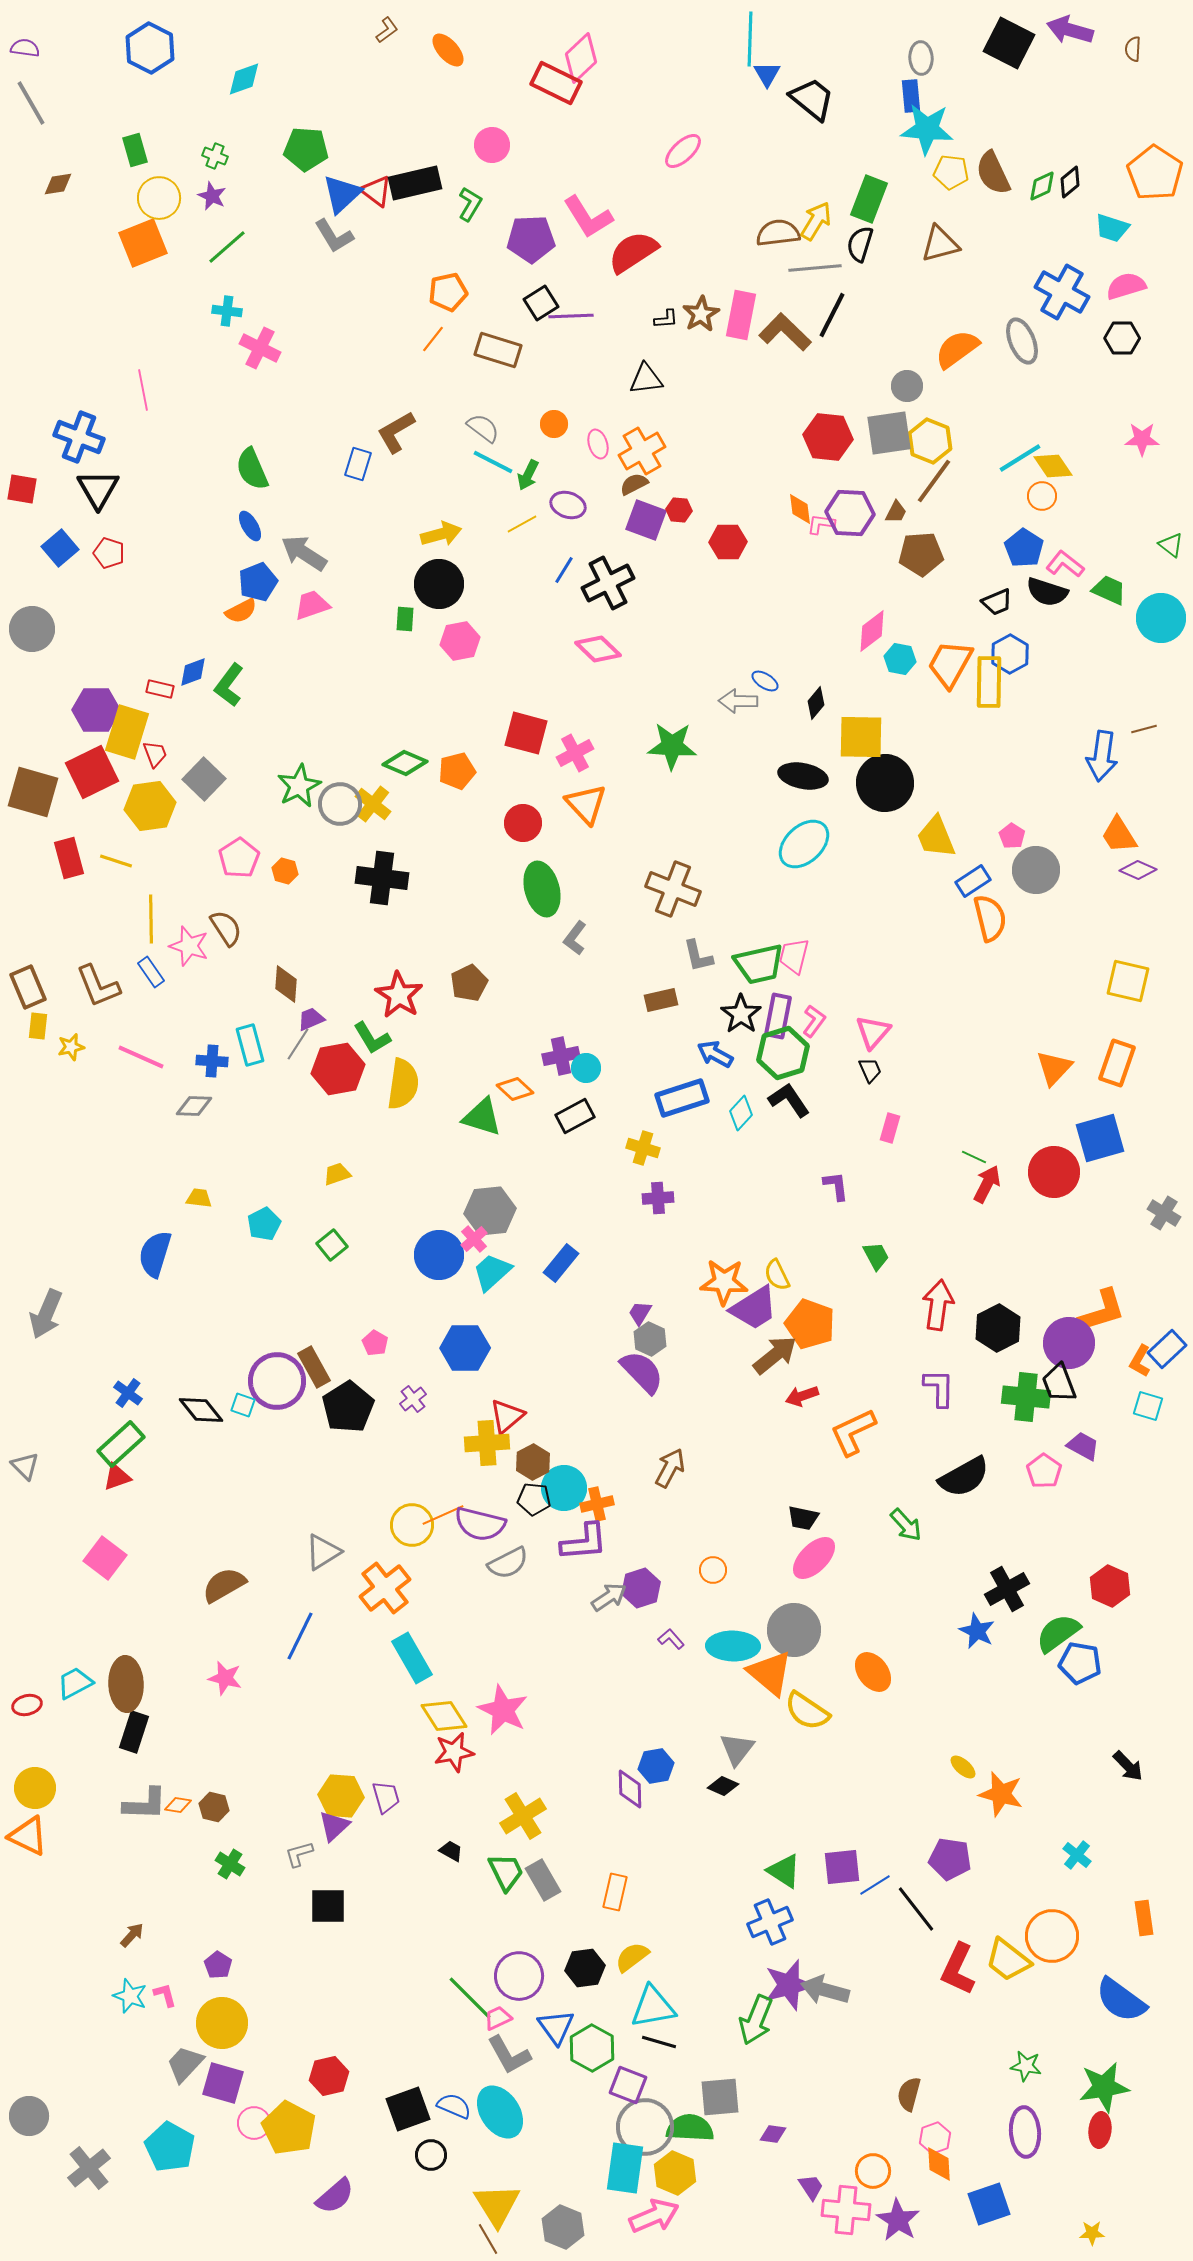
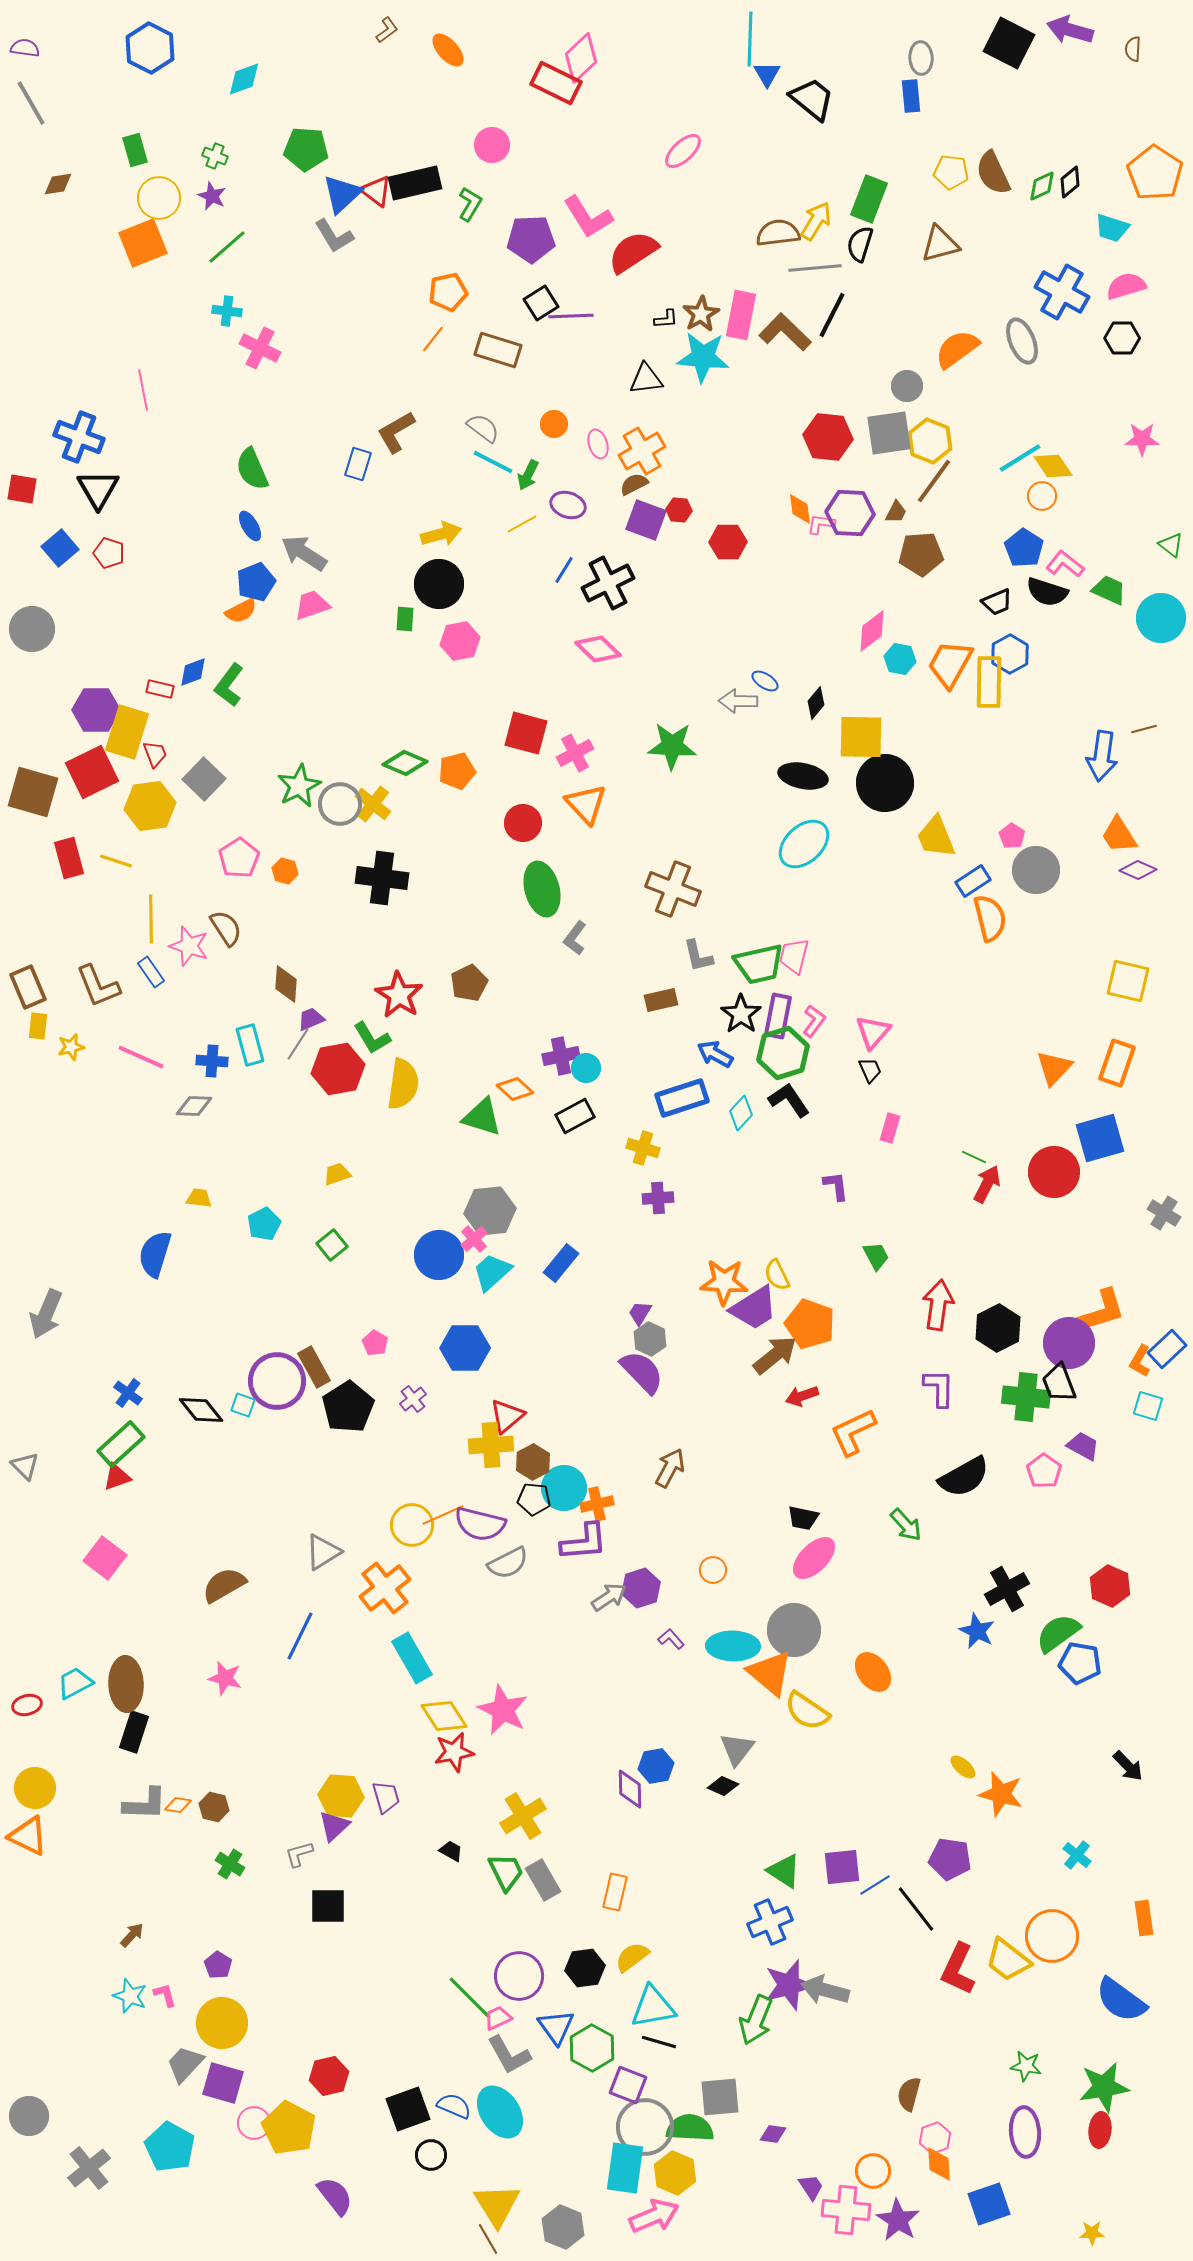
cyan star at (927, 129): moved 224 px left, 228 px down
blue pentagon at (258, 582): moved 2 px left
yellow cross at (487, 1443): moved 4 px right, 2 px down
purple semicircle at (335, 2196): rotated 87 degrees counterclockwise
